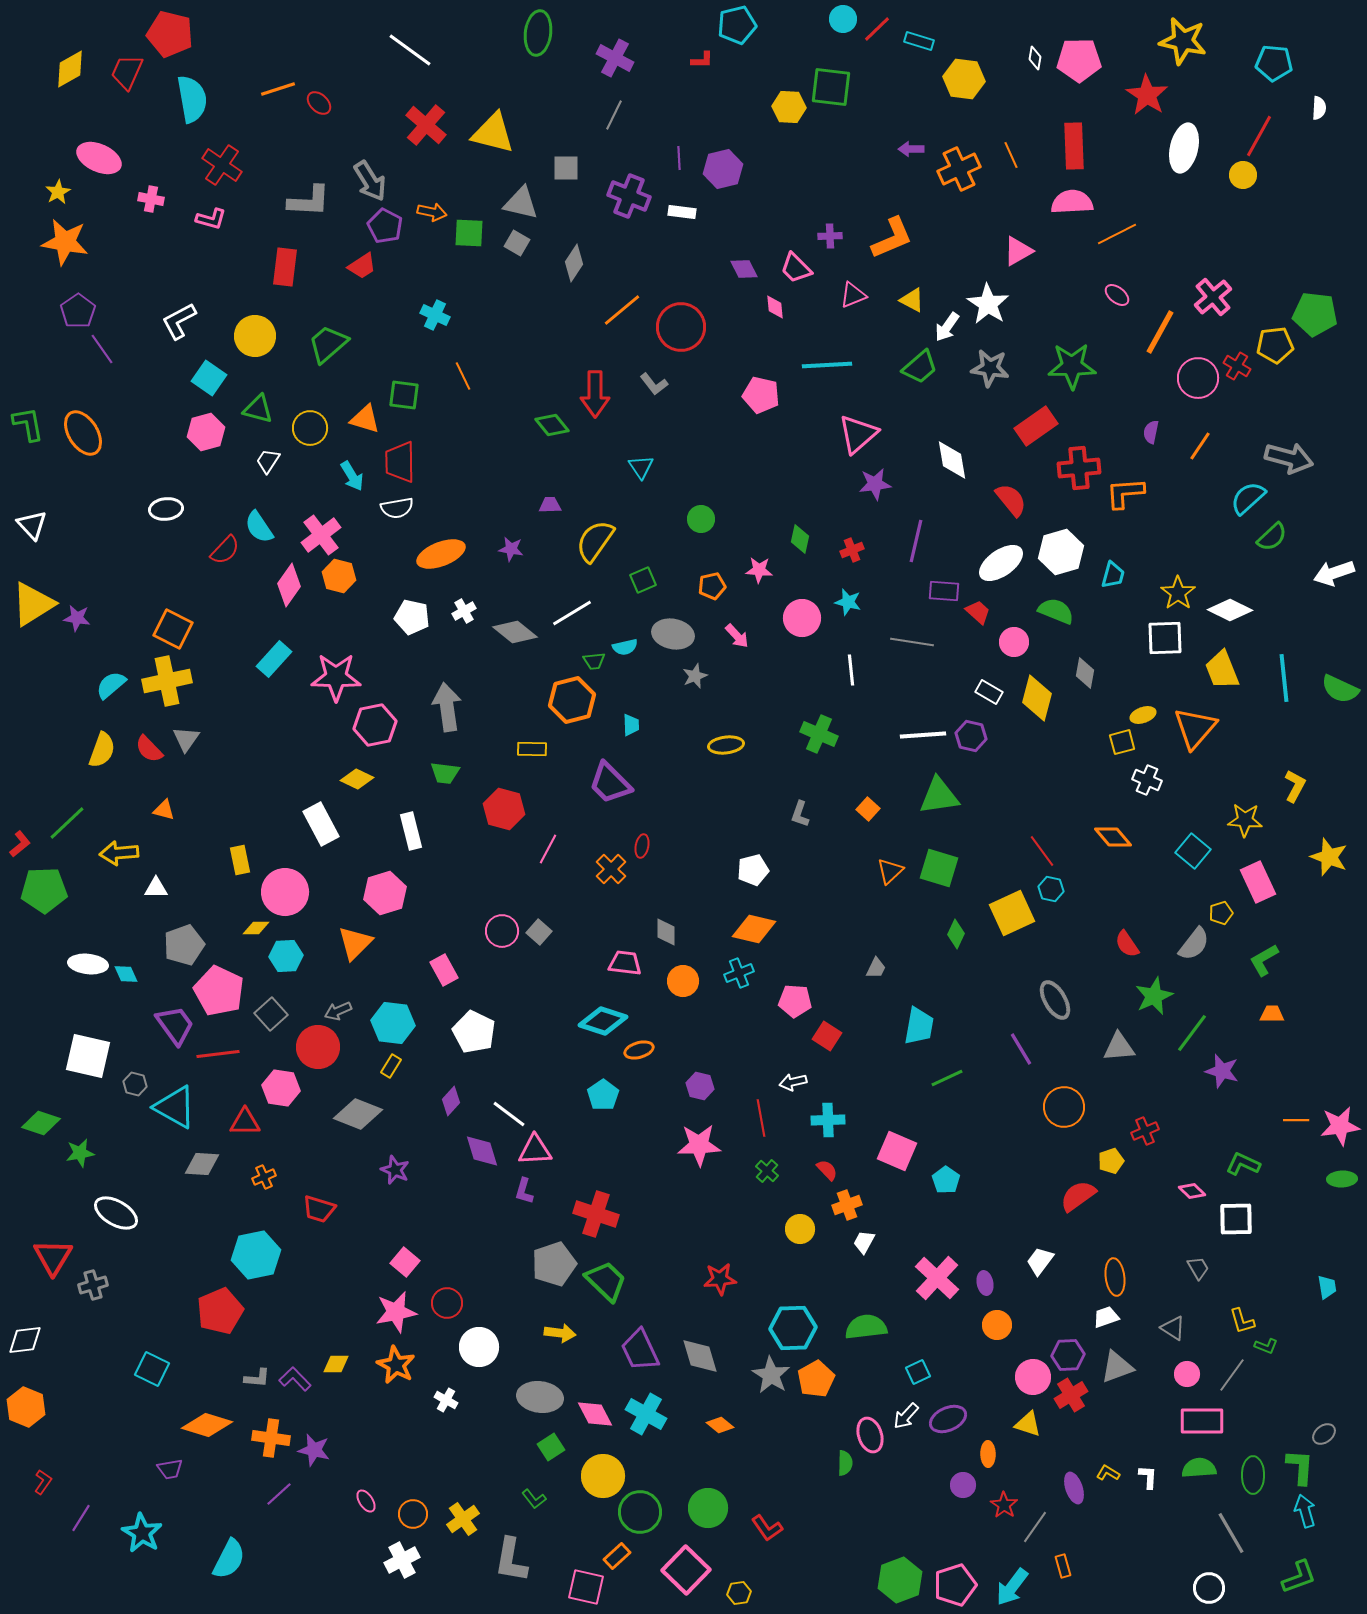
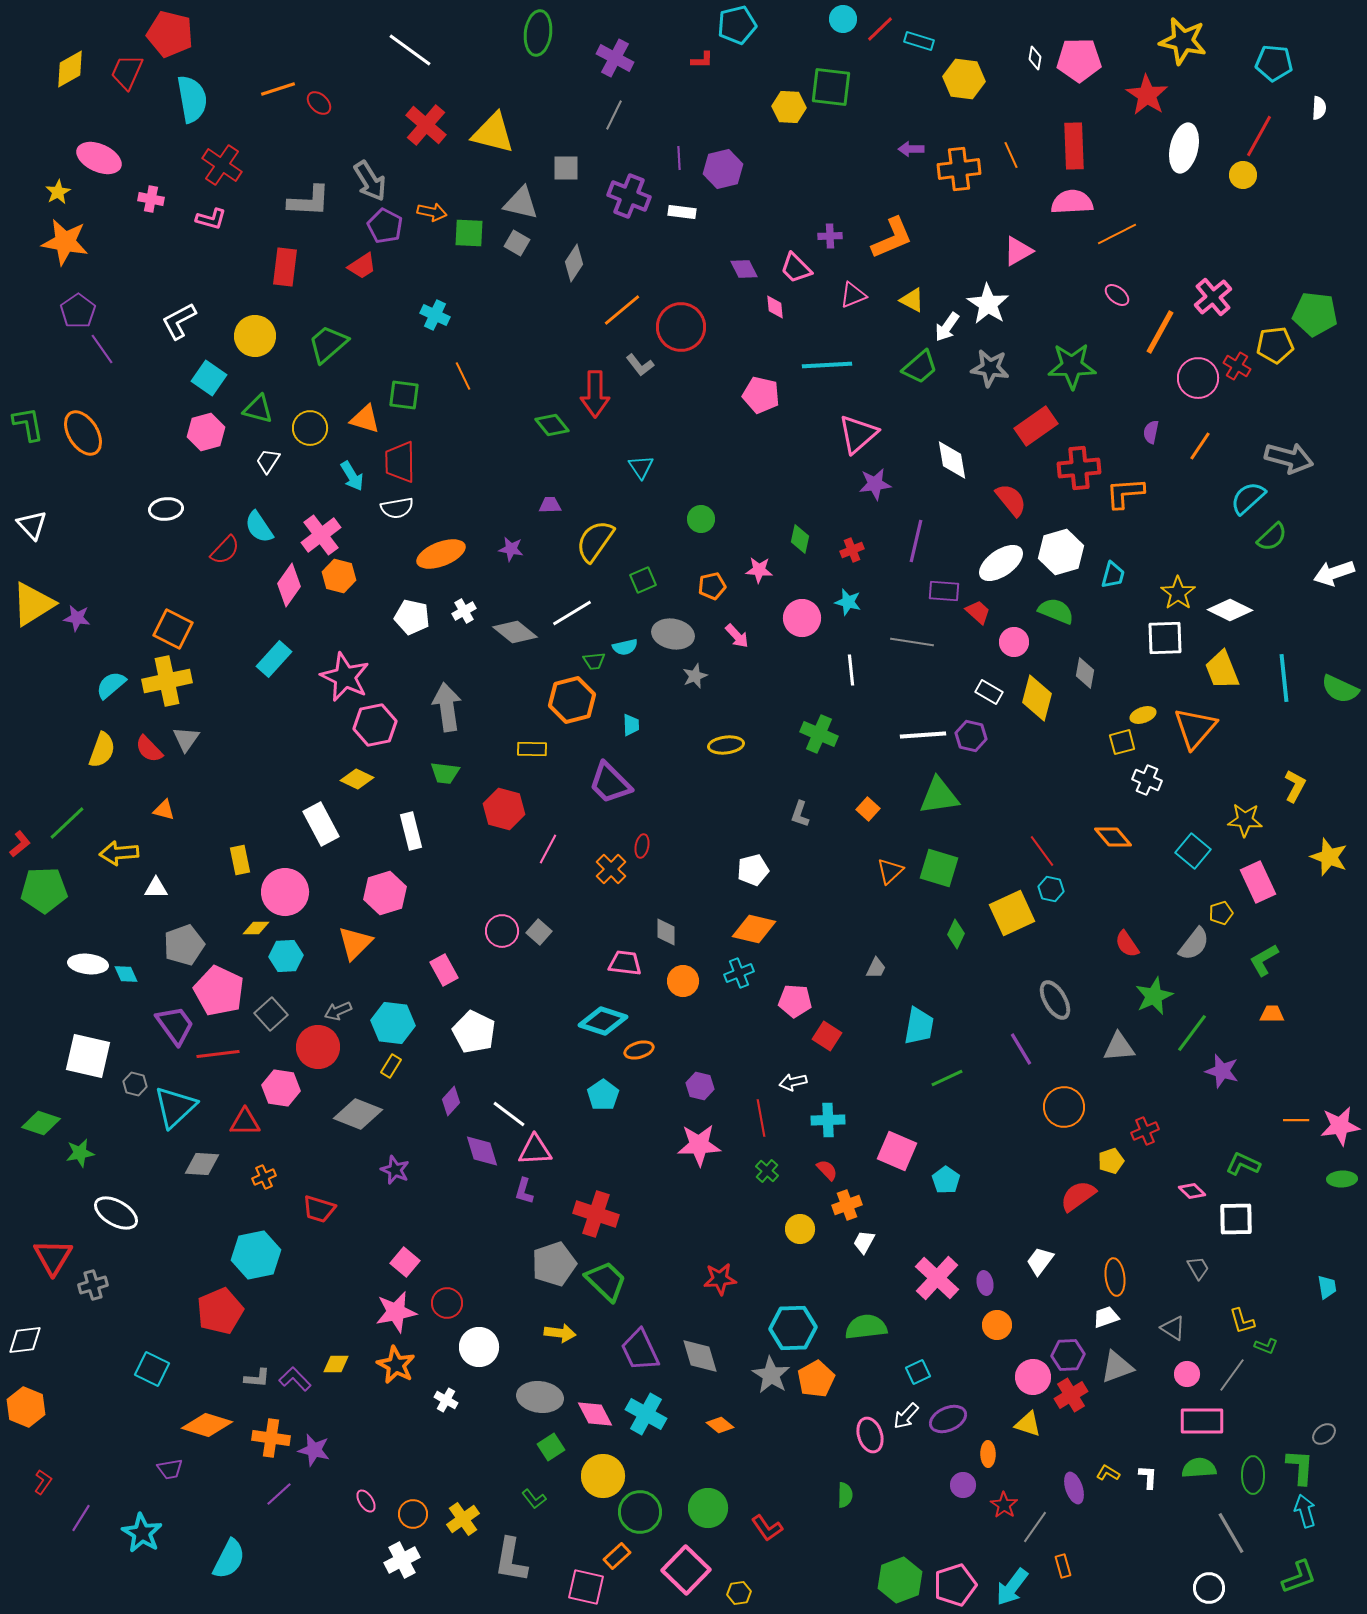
red line at (877, 29): moved 3 px right
orange cross at (959, 169): rotated 18 degrees clockwise
gray L-shape at (654, 384): moved 14 px left, 19 px up
pink star at (336, 677): moved 9 px right; rotated 24 degrees clockwise
cyan triangle at (175, 1107): rotated 48 degrees clockwise
green semicircle at (845, 1463): moved 32 px down
